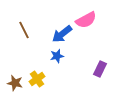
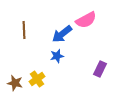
brown line: rotated 24 degrees clockwise
